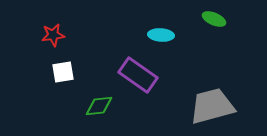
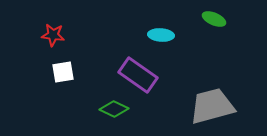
red star: rotated 15 degrees clockwise
green diamond: moved 15 px right, 3 px down; rotated 32 degrees clockwise
